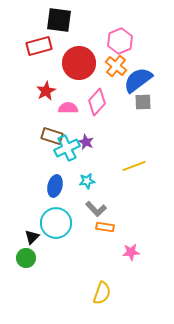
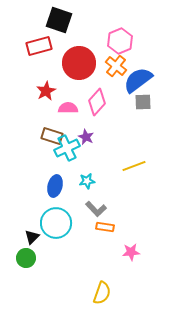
black square: rotated 12 degrees clockwise
purple star: moved 5 px up
